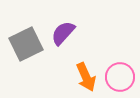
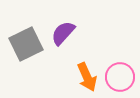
orange arrow: moved 1 px right
